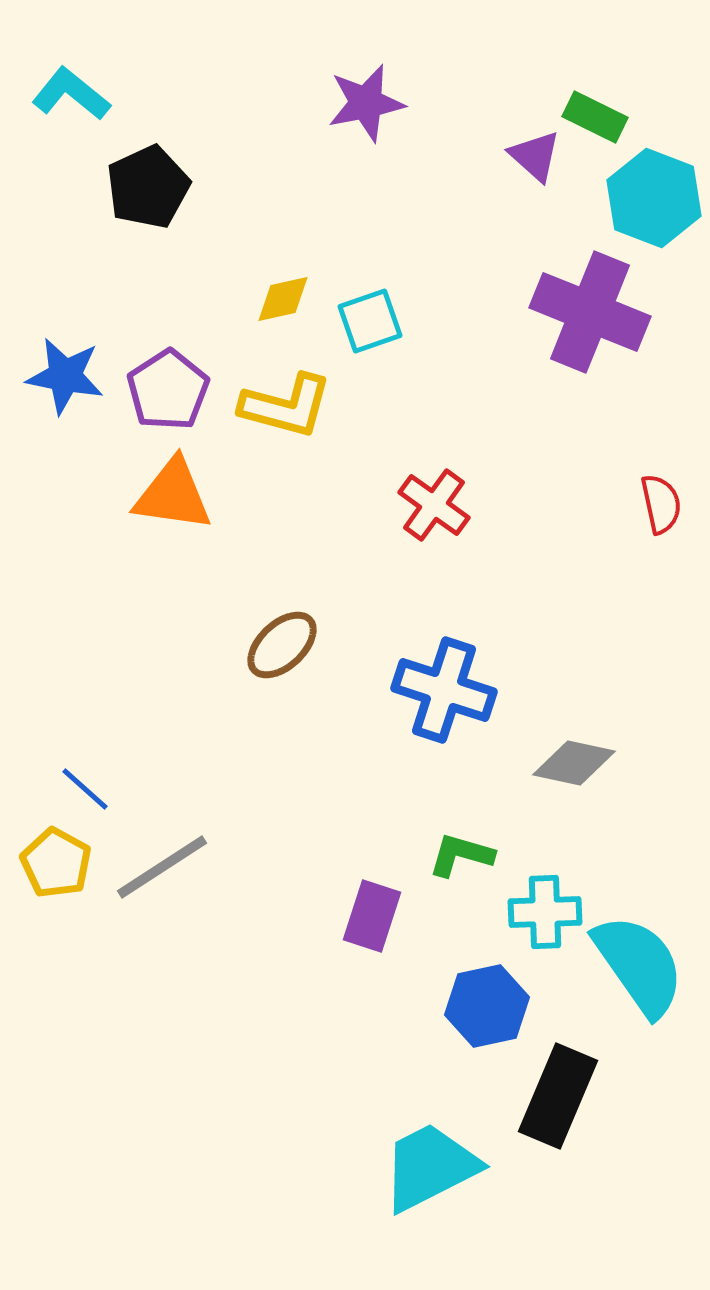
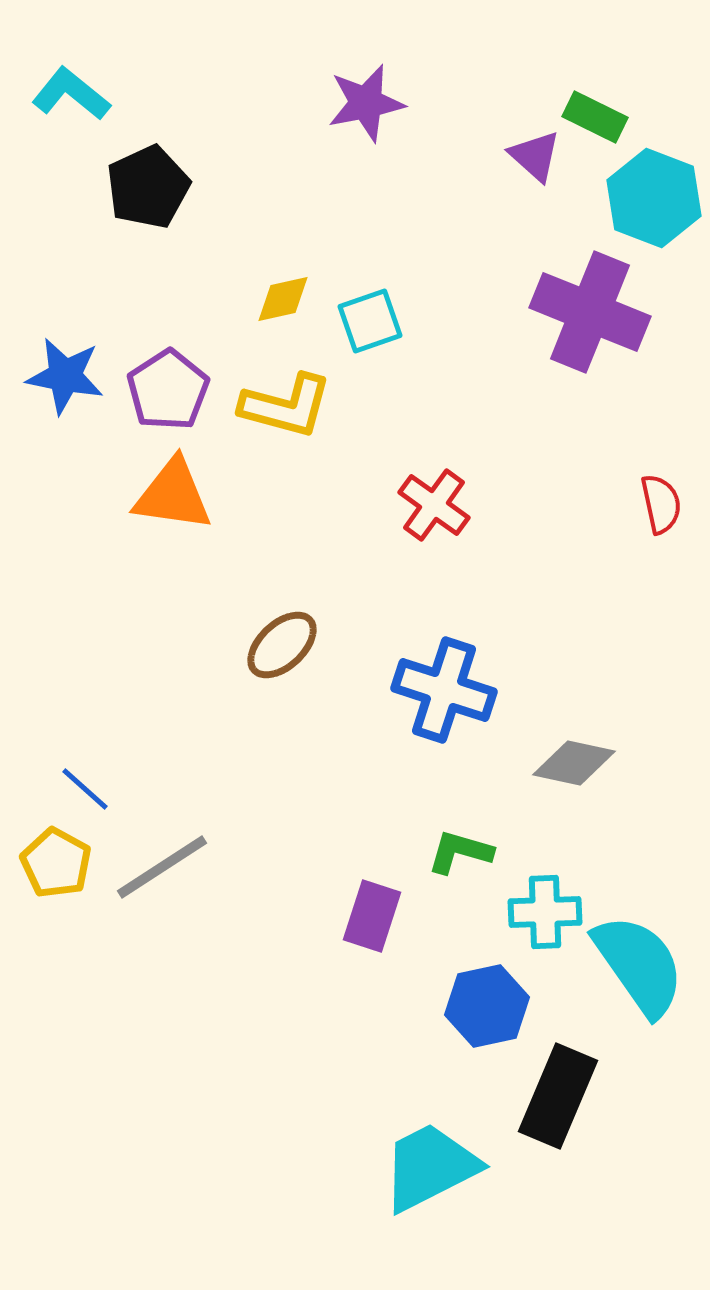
green L-shape: moved 1 px left, 3 px up
